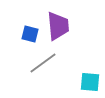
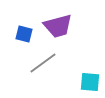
purple trapezoid: rotated 80 degrees clockwise
blue square: moved 6 px left
